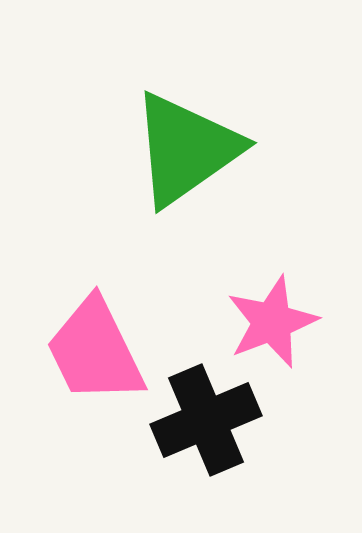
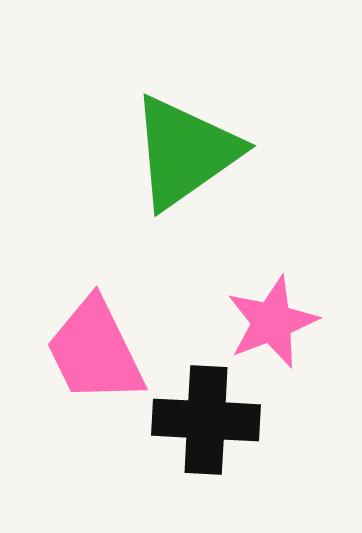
green triangle: moved 1 px left, 3 px down
black cross: rotated 26 degrees clockwise
